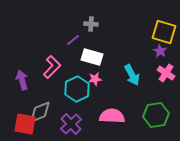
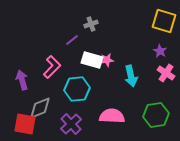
gray cross: rotated 24 degrees counterclockwise
yellow square: moved 11 px up
purple line: moved 1 px left
white rectangle: moved 3 px down
cyan arrow: moved 1 px left, 1 px down; rotated 15 degrees clockwise
pink star: moved 12 px right, 19 px up
cyan hexagon: rotated 20 degrees clockwise
gray diamond: moved 4 px up
